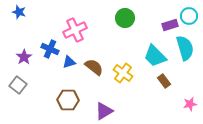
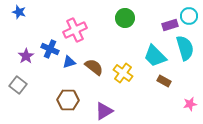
purple star: moved 2 px right, 1 px up
brown rectangle: rotated 24 degrees counterclockwise
